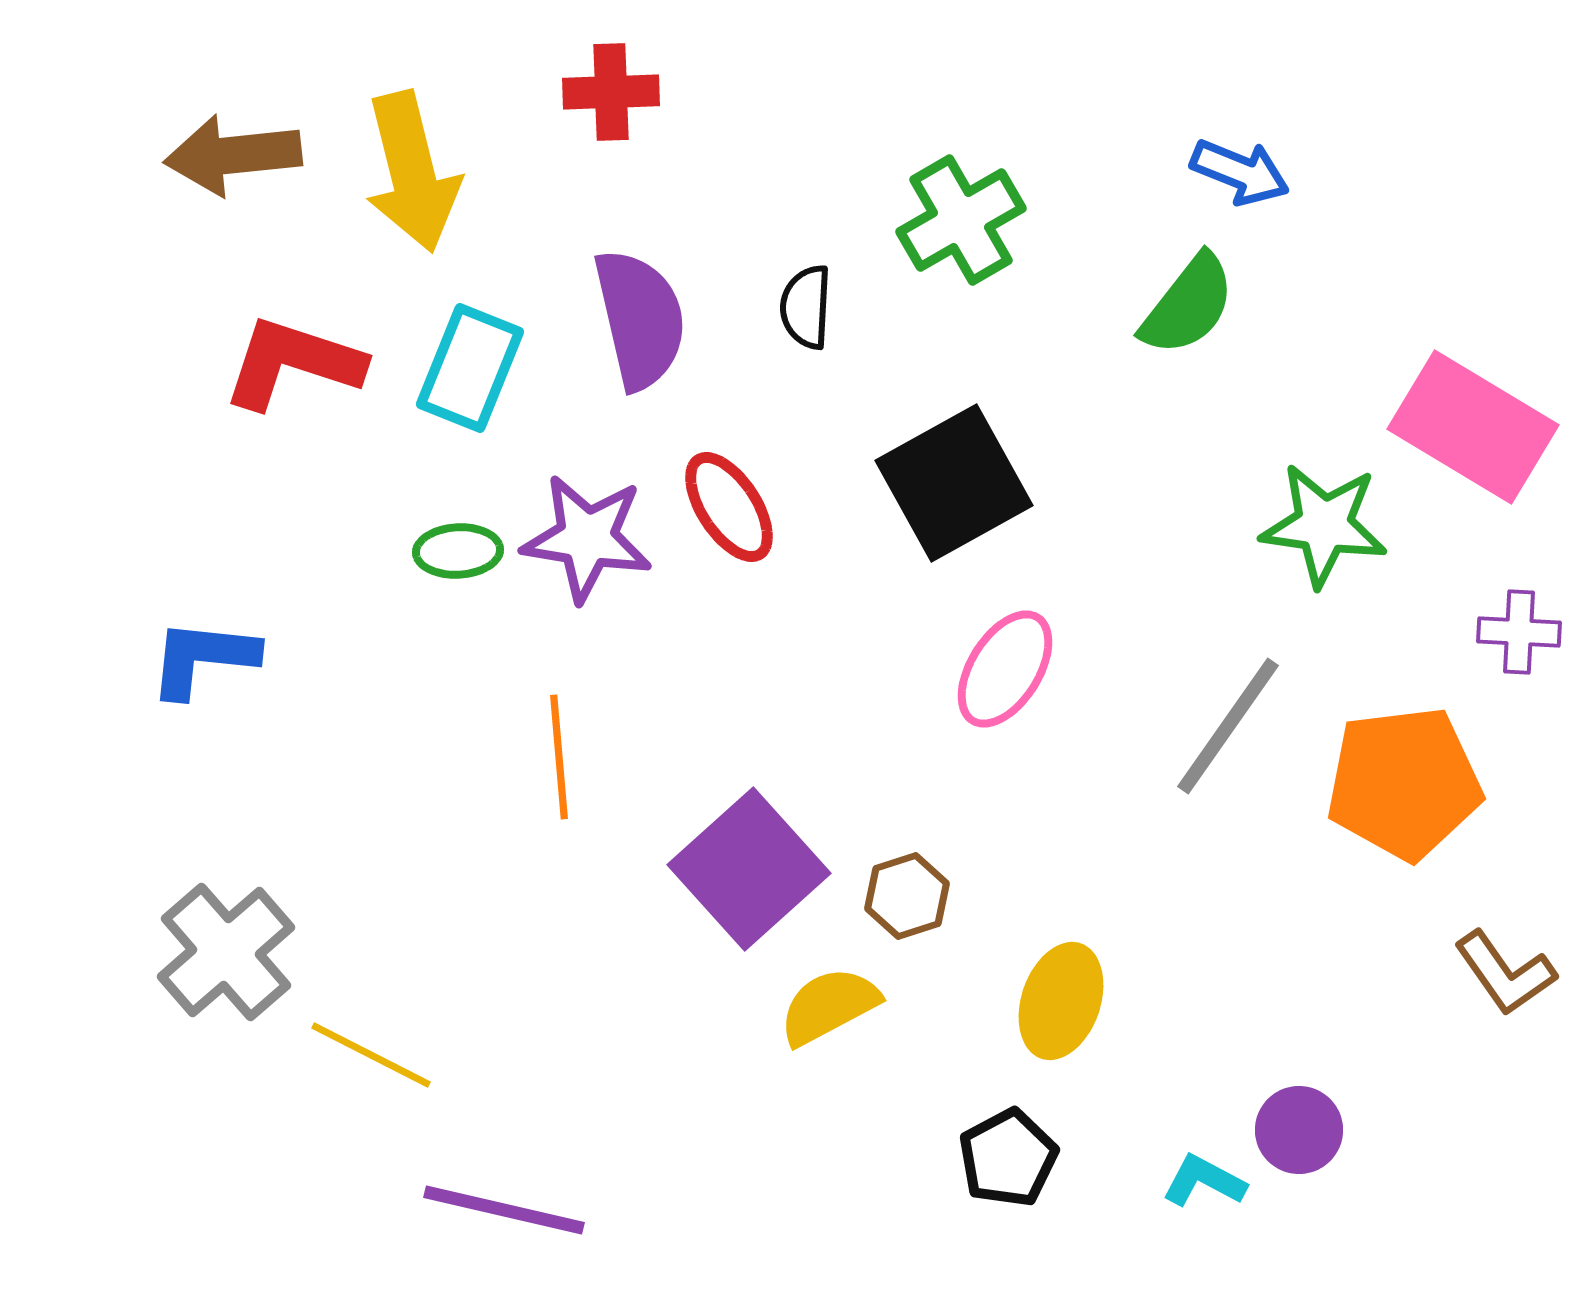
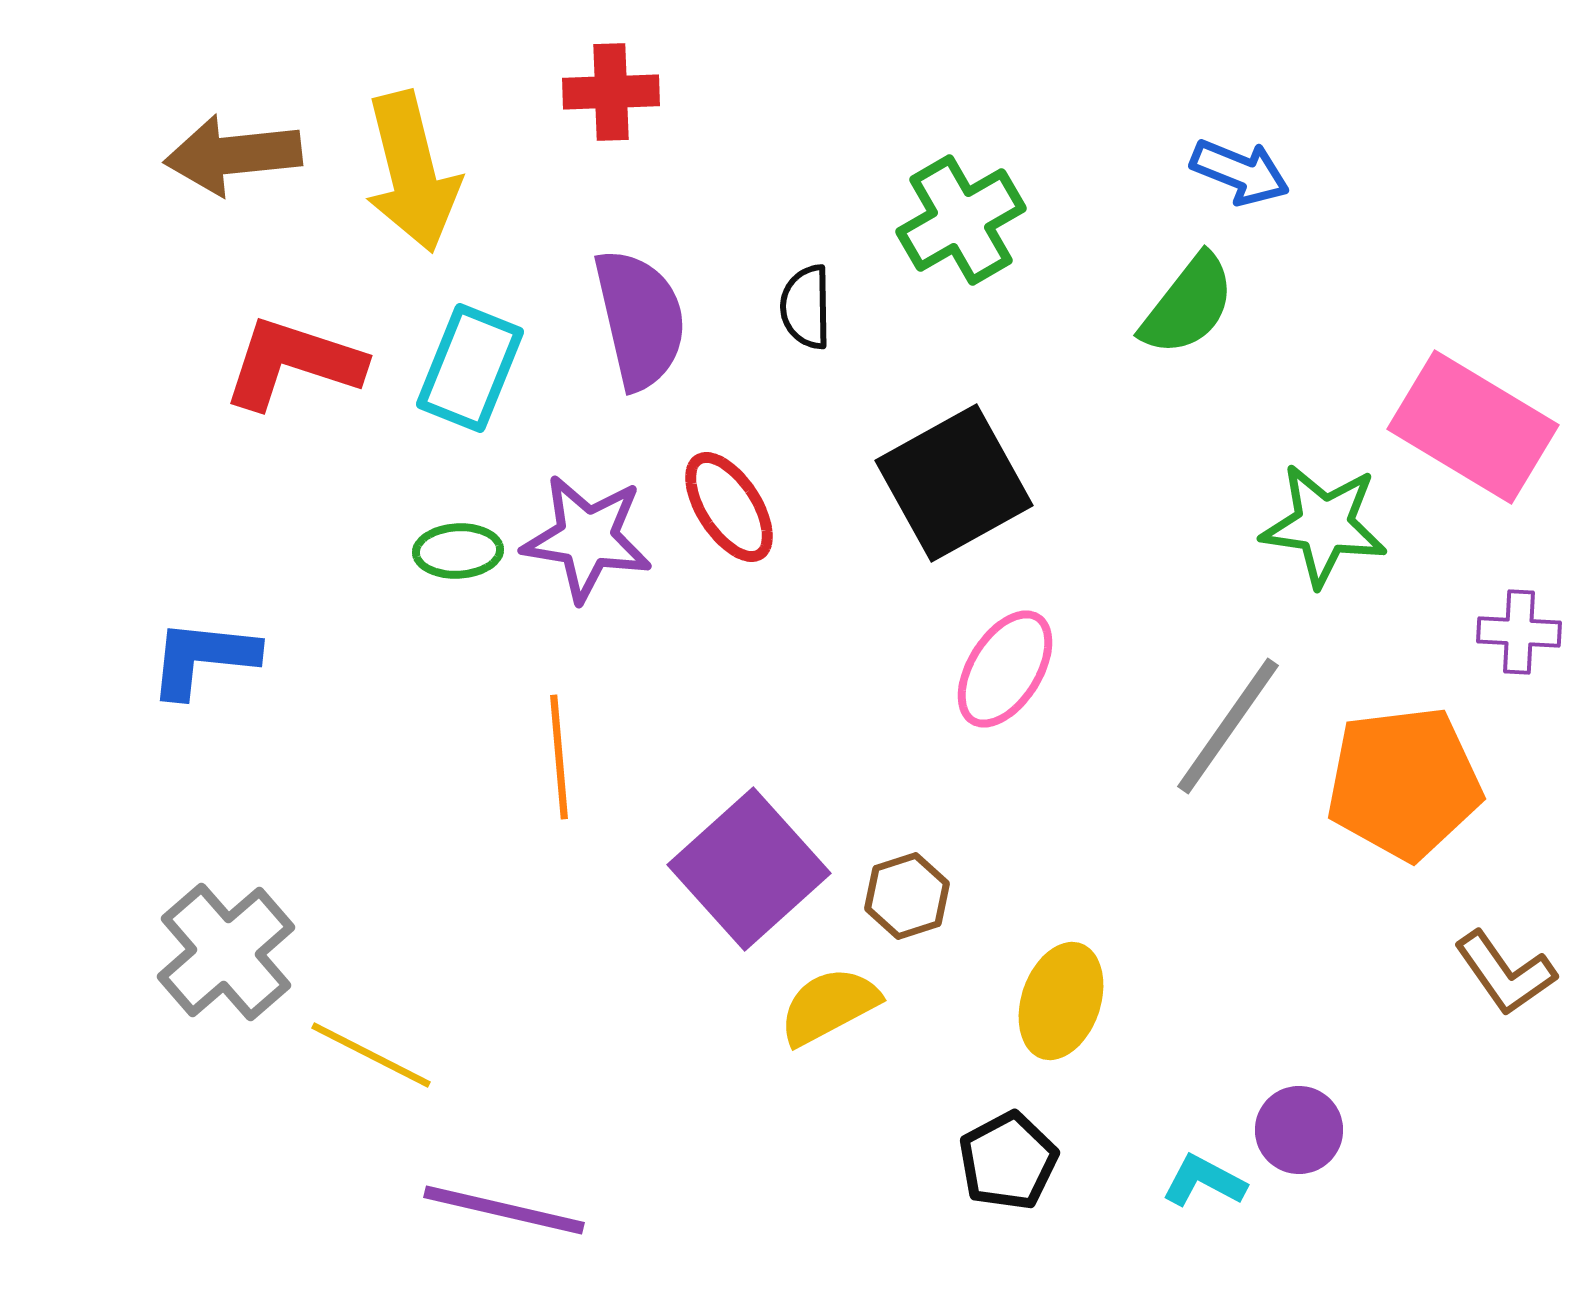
black semicircle: rotated 4 degrees counterclockwise
black pentagon: moved 3 px down
